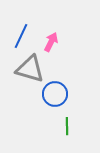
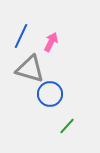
blue circle: moved 5 px left
green line: rotated 42 degrees clockwise
